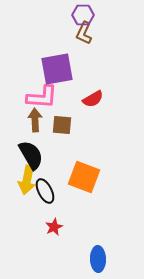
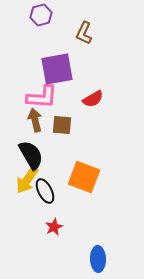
purple hexagon: moved 42 px left; rotated 15 degrees counterclockwise
brown arrow: rotated 10 degrees counterclockwise
yellow arrow: rotated 24 degrees clockwise
